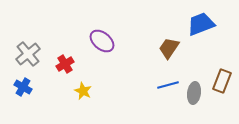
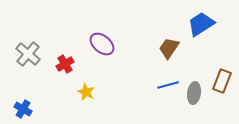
blue trapezoid: rotated 12 degrees counterclockwise
purple ellipse: moved 3 px down
gray cross: rotated 10 degrees counterclockwise
blue cross: moved 22 px down
yellow star: moved 3 px right, 1 px down
